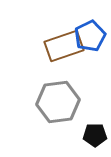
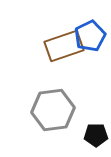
gray hexagon: moved 5 px left, 8 px down
black pentagon: moved 1 px right
